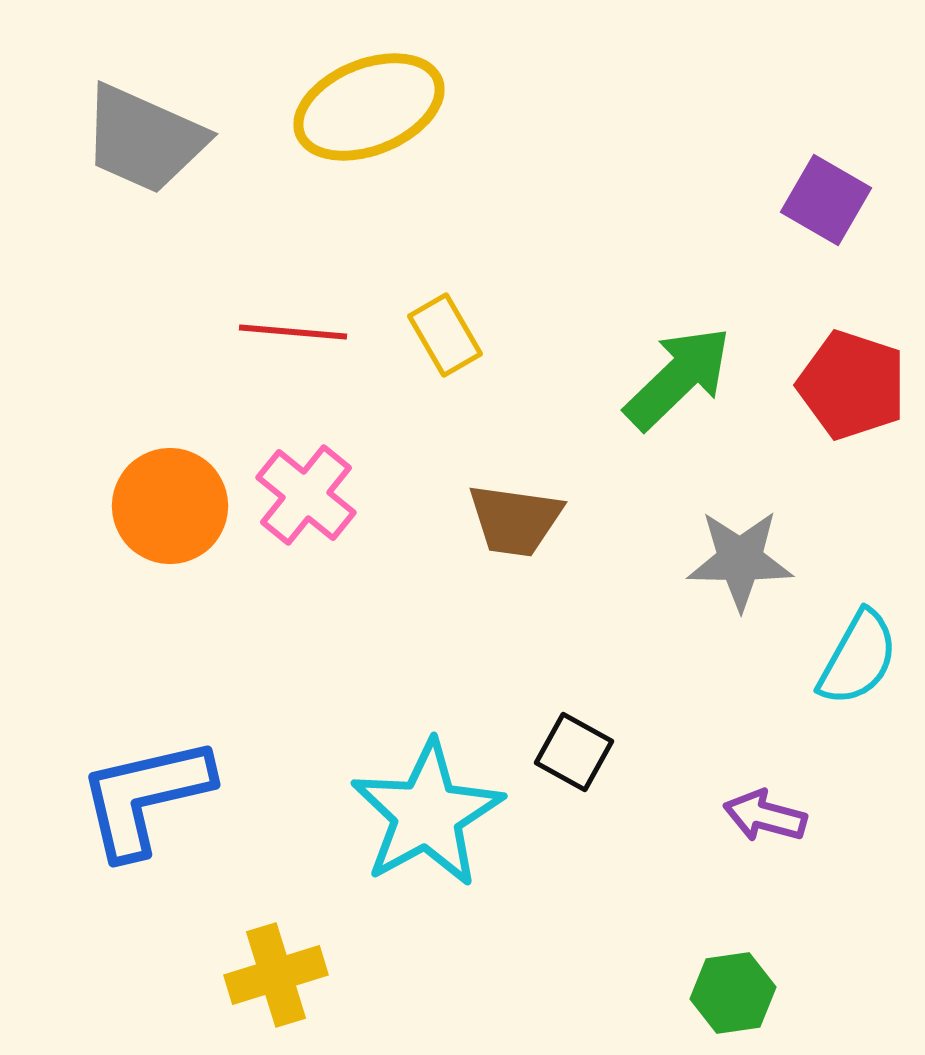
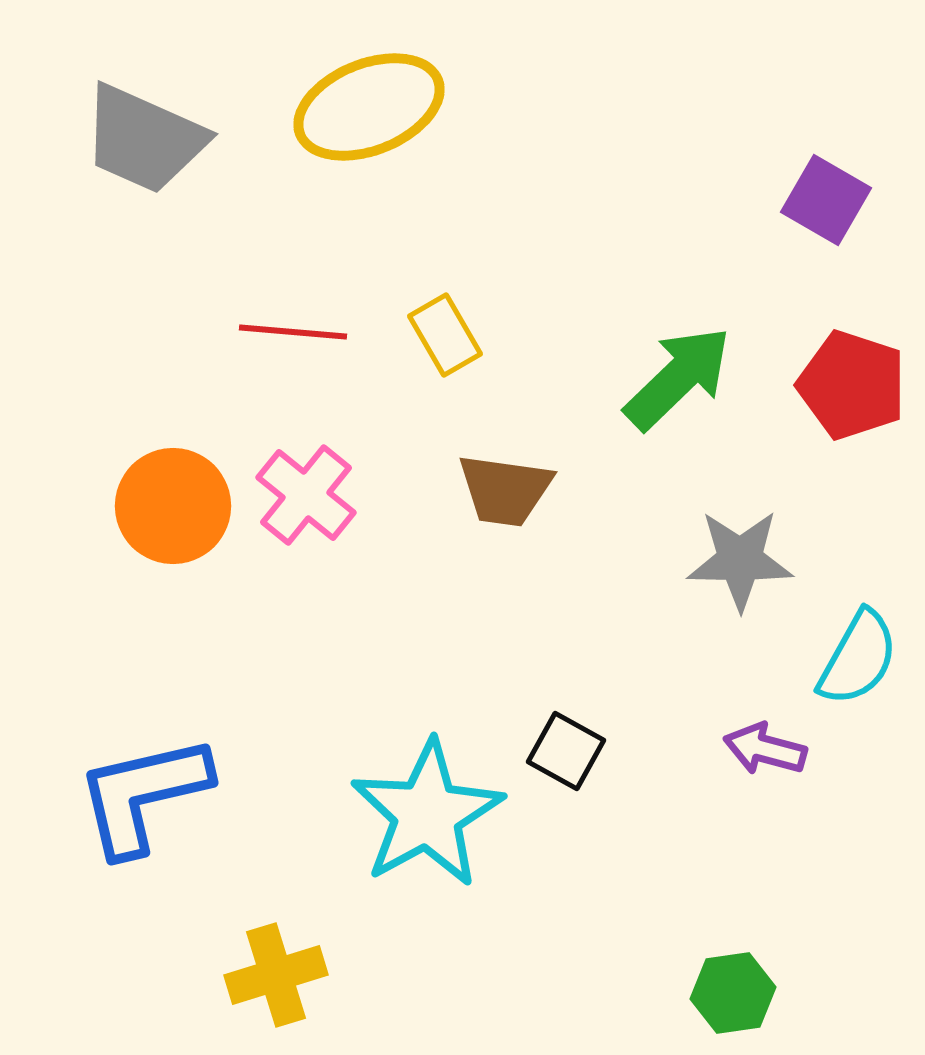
orange circle: moved 3 px right
brown trapezoid: moved 10 px left, 30 px up
black square: moved 8 px left, 1 px up
blue L-shape: moved 2 px left, 2 px up
purple arrow: moved 67 px up
